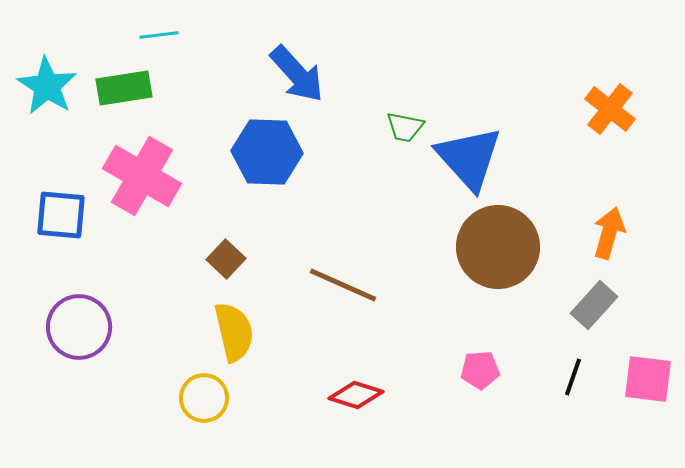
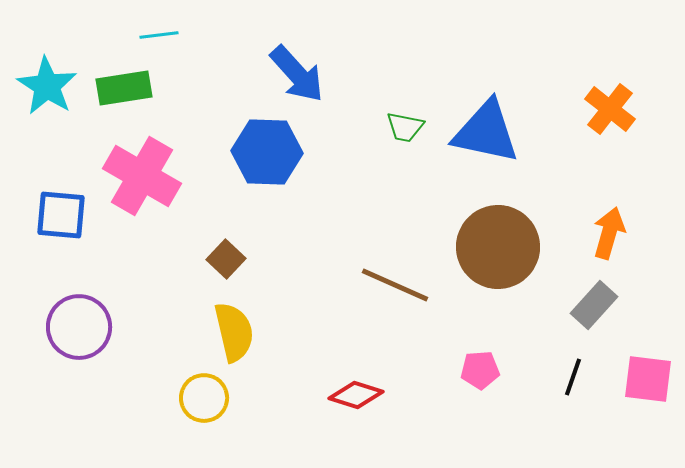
blue triangle: moved 17 px right, 26 px up; rotated 36 degrees counterclockwise
brown line: moved 52 px right
